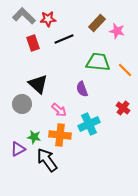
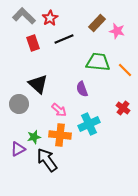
red star: moved 2 px right, 1 px up; rotated 28 degrees counterclockwise
gray circle: moved 3 px left
green star: rotated 24 degrees counterclockwise
